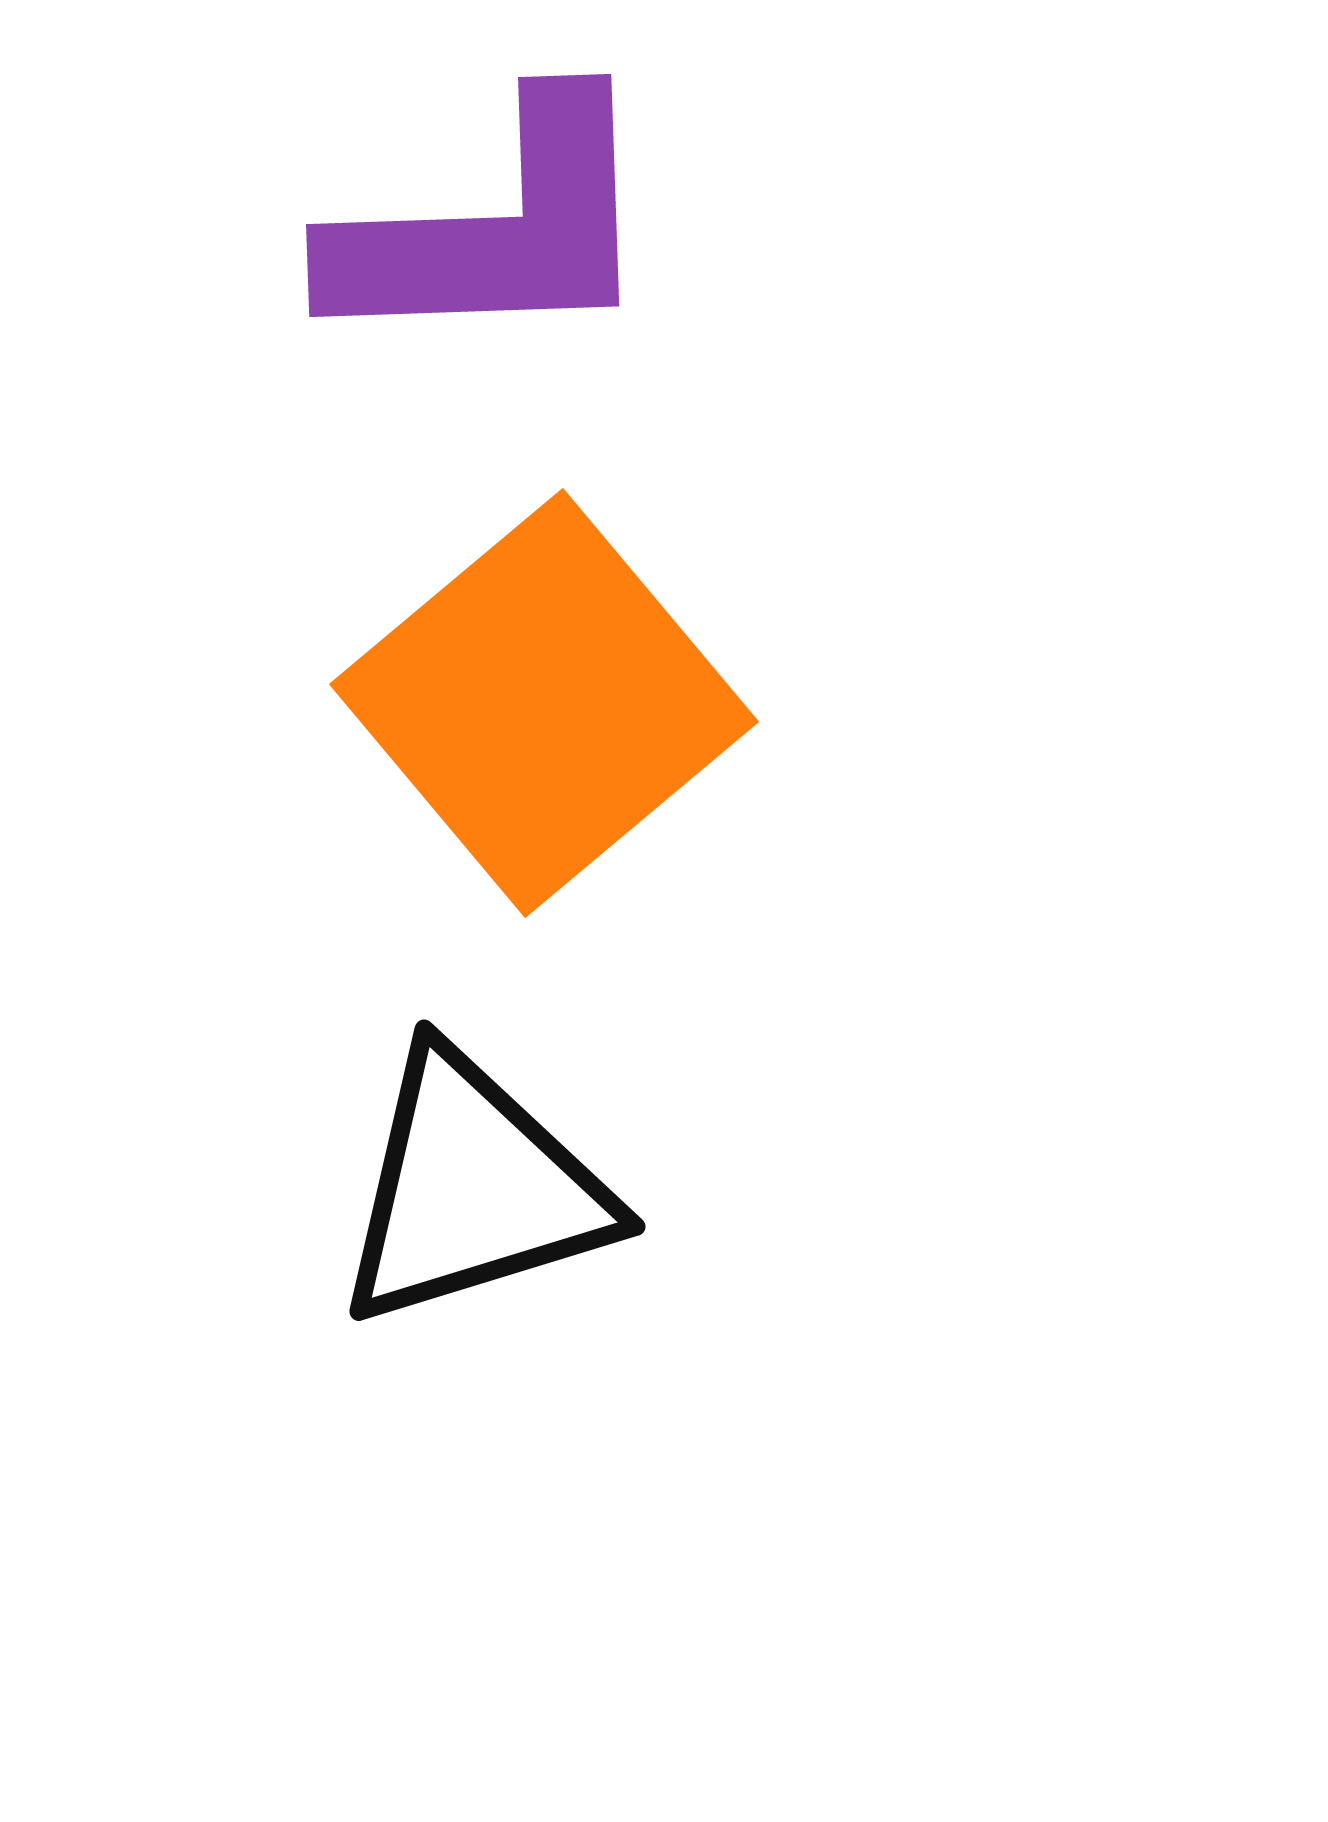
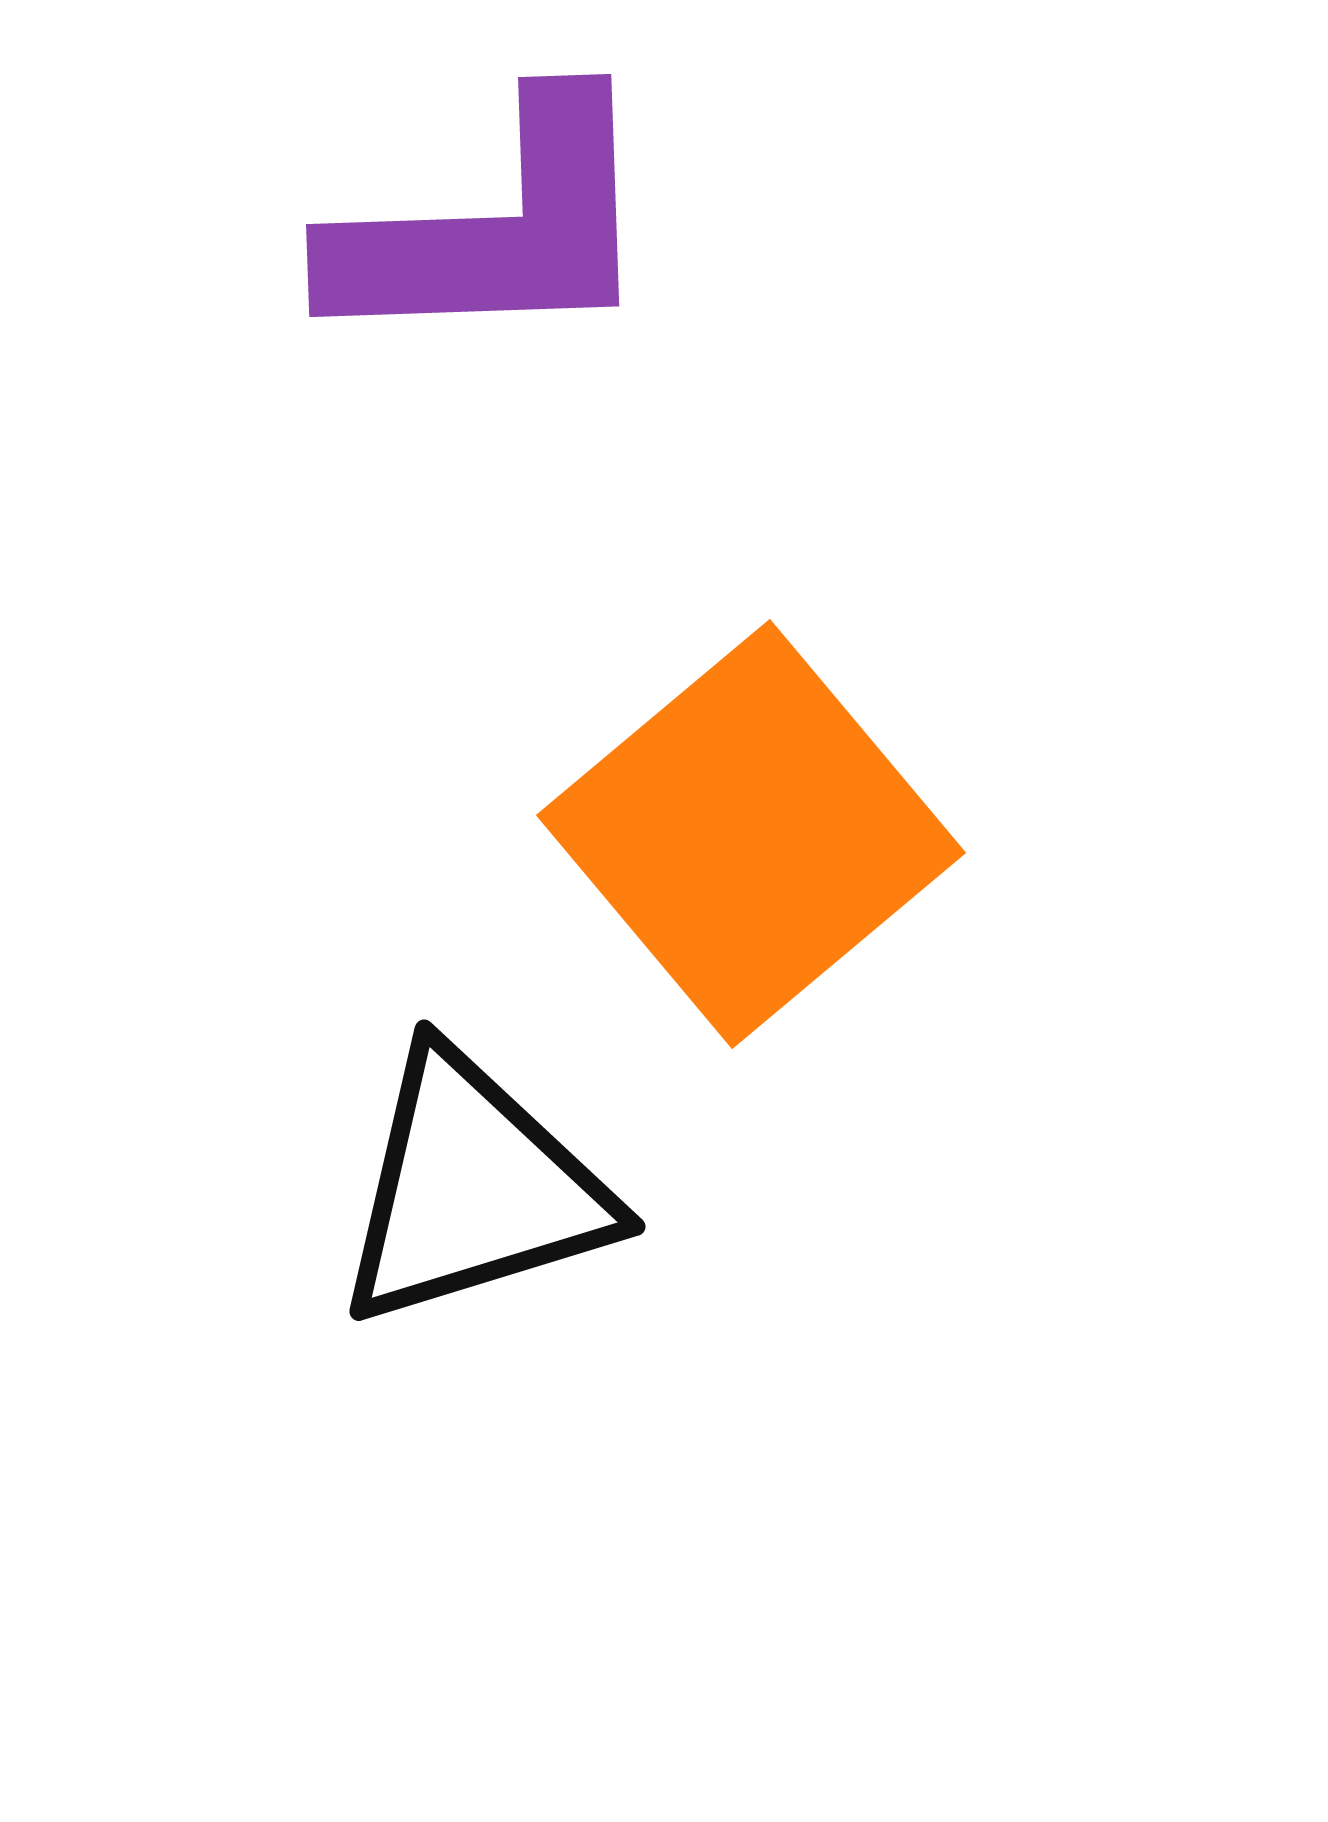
orange square: moved 207 px right, 131 px down
